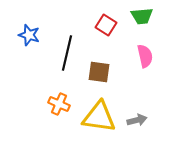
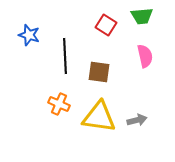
black line: moved 2 px left, 3 px down; rotated 16 degrees counterclockwise
